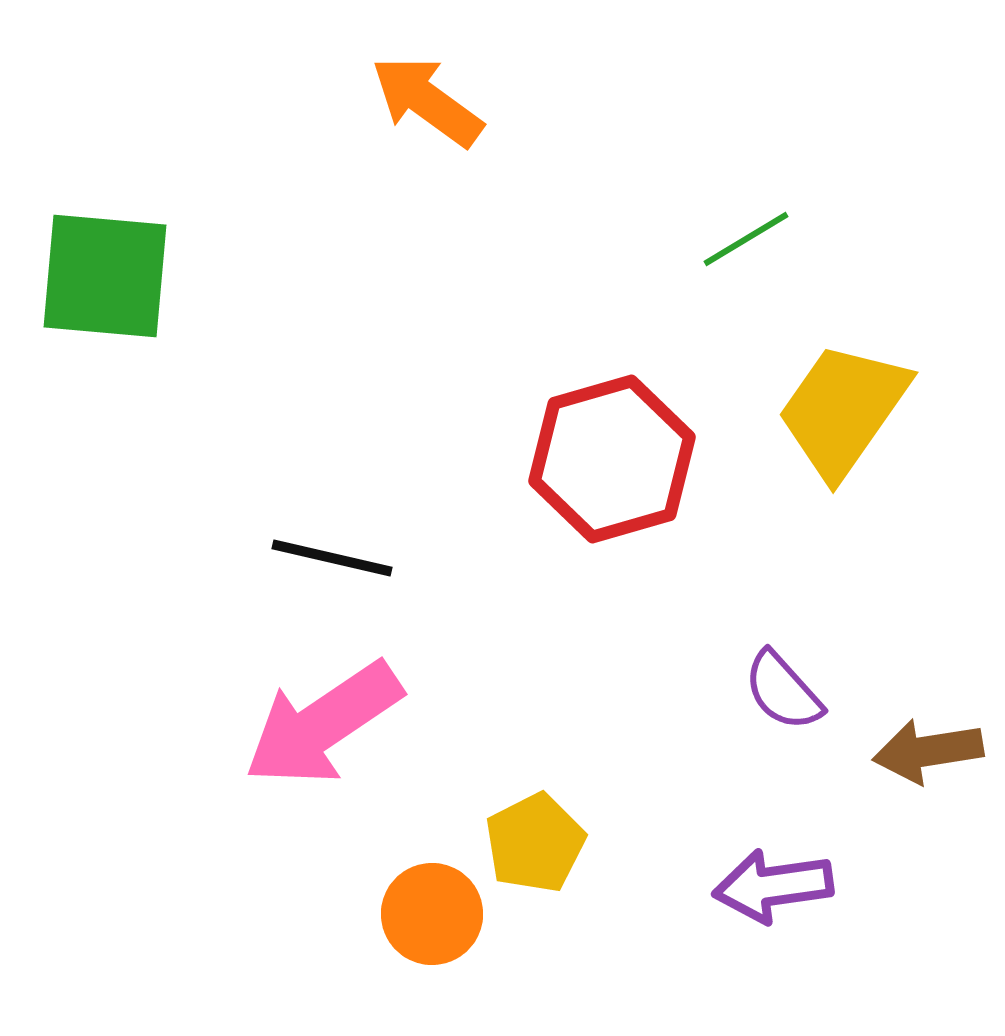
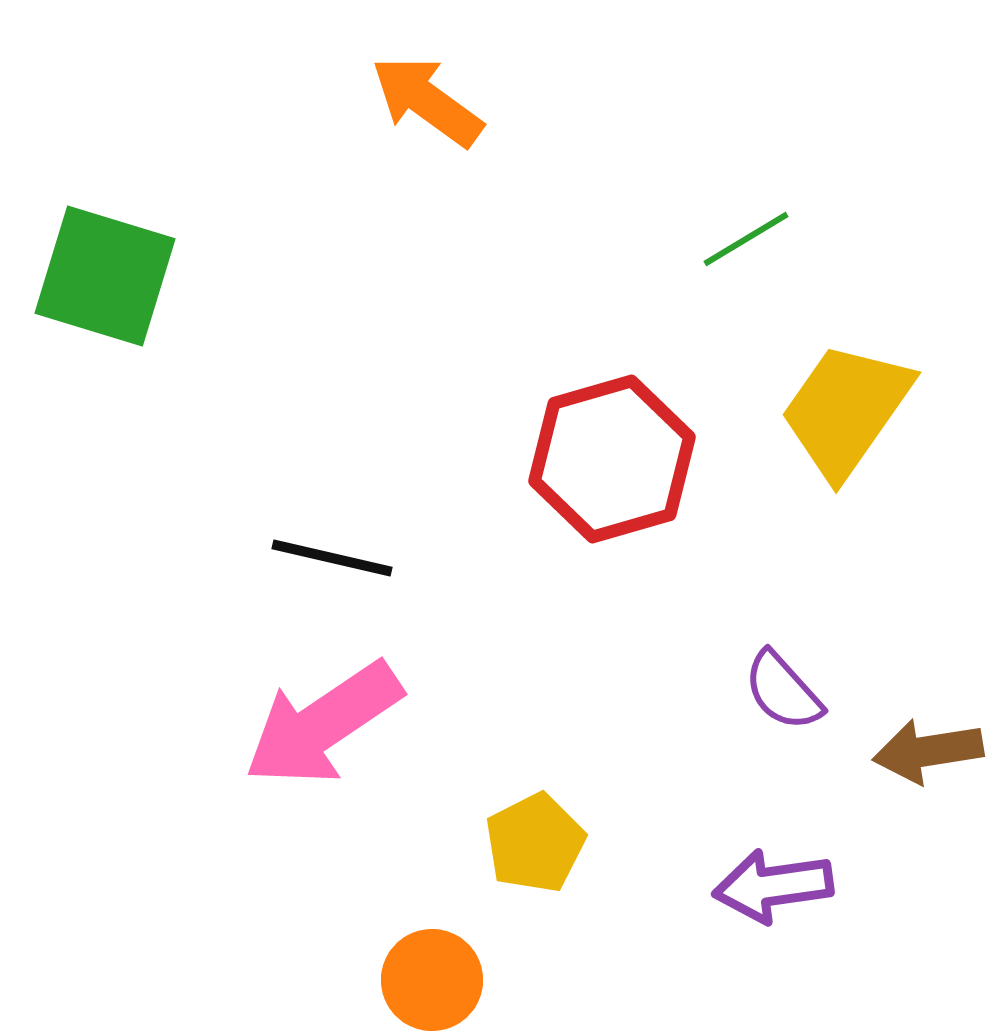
green square: rotated 12 degrees clockwise
yellow trapezoid: moved 3 px right
orange circle: moved 66 px down
